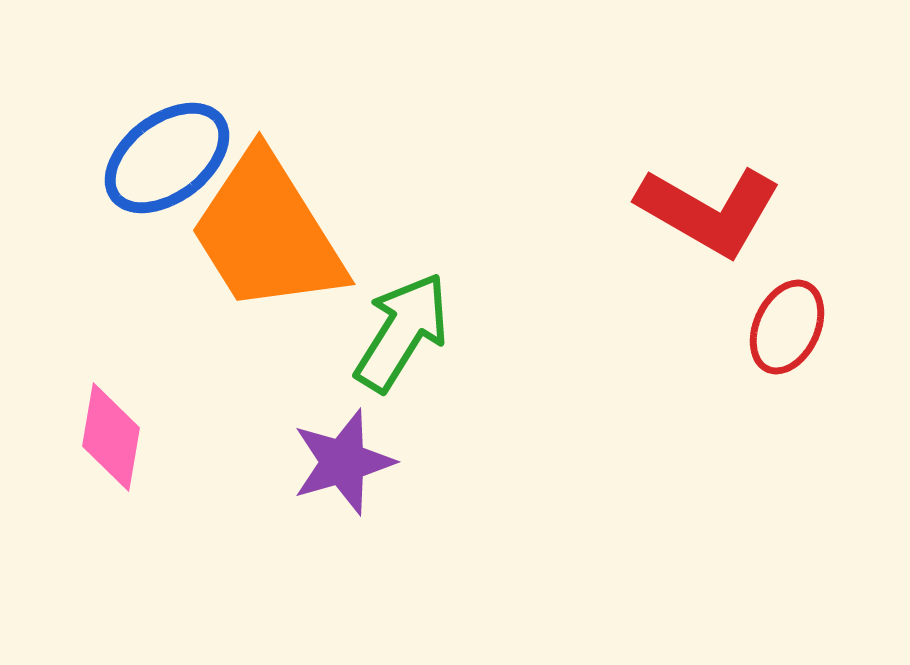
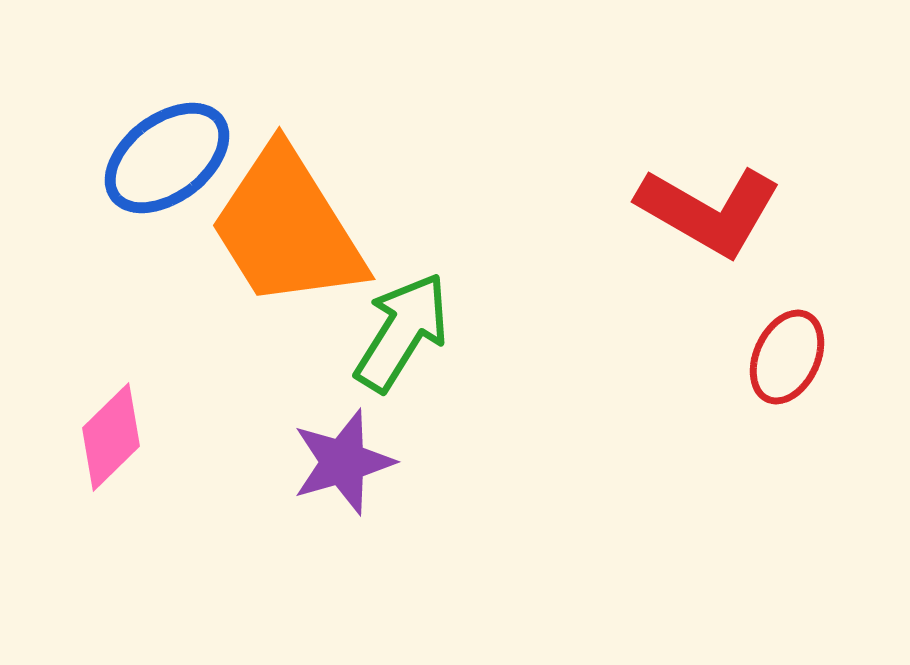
orange trapezoid: moved 20 px right, 5 px up
red ellipse: moved 30 px down
pink diamond: rotated 36 degrees clockwise
